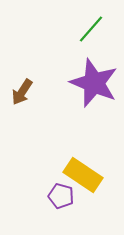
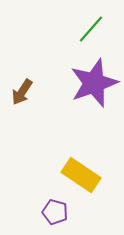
purple star: rotated 30 degrees clockwise
yellow rectangle: moved 2 px left
purple pentagon: moved 6 px left, 16 px down
